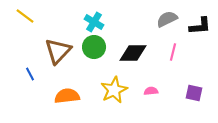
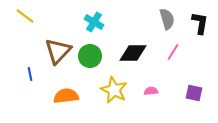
gray semicircle: rotated 100 degrees clockwise
black L-shape: moved 3 px up; rotated 75 degrees counterclockwise
green circle: moved 4 px left, 9 px down
pink line: rotated 18 degrees clockwise
blue line: rotated 16 degrees clockwise
yellow star: rotated 20 degrees counterclockwise
orange semicircle: moved 1 px left
